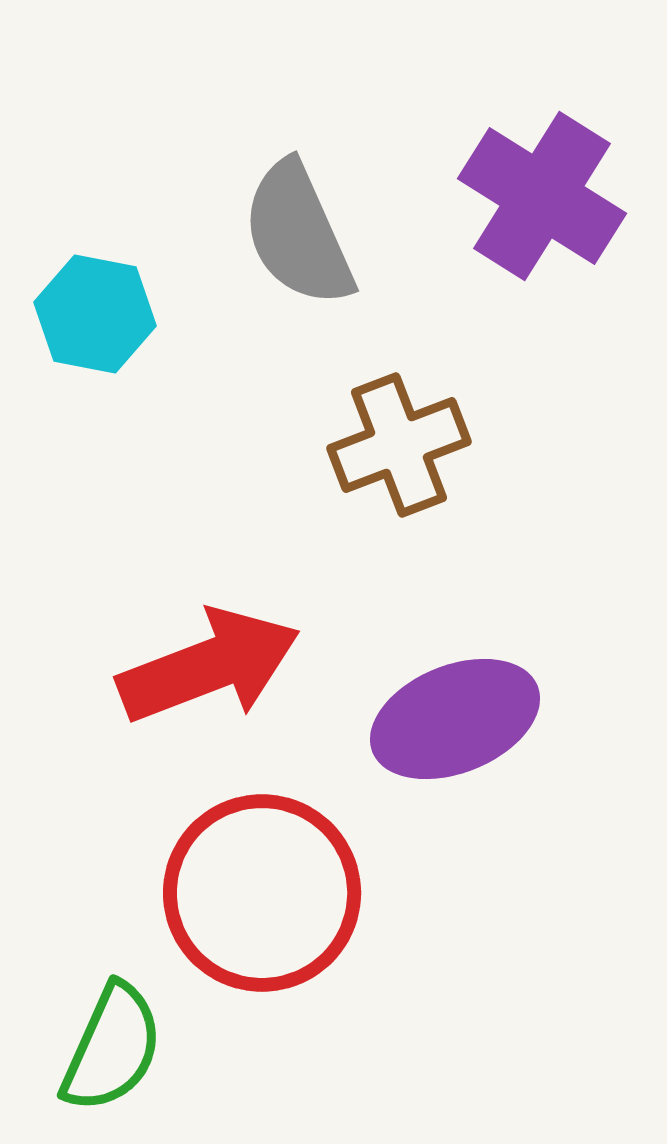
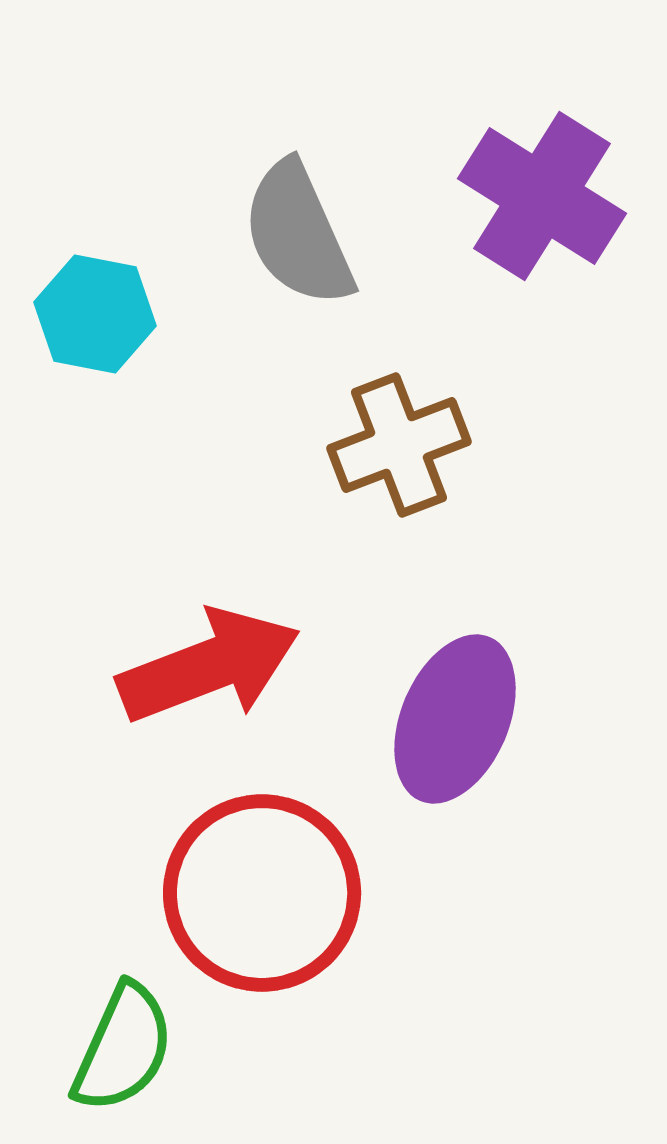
purple ellipse: rotated 45 degrees counterclockwise
green semicircle: moved 11 px right
